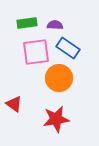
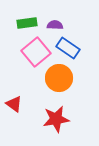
pink square: rotated 32 degrees counterclockwise
